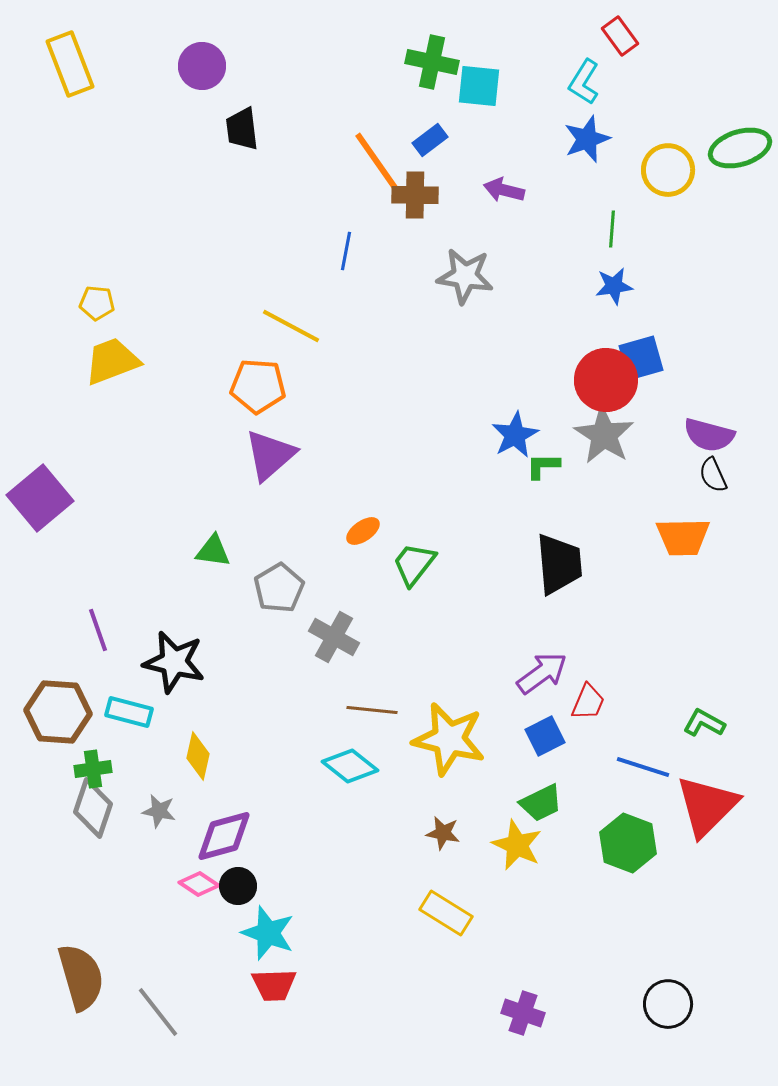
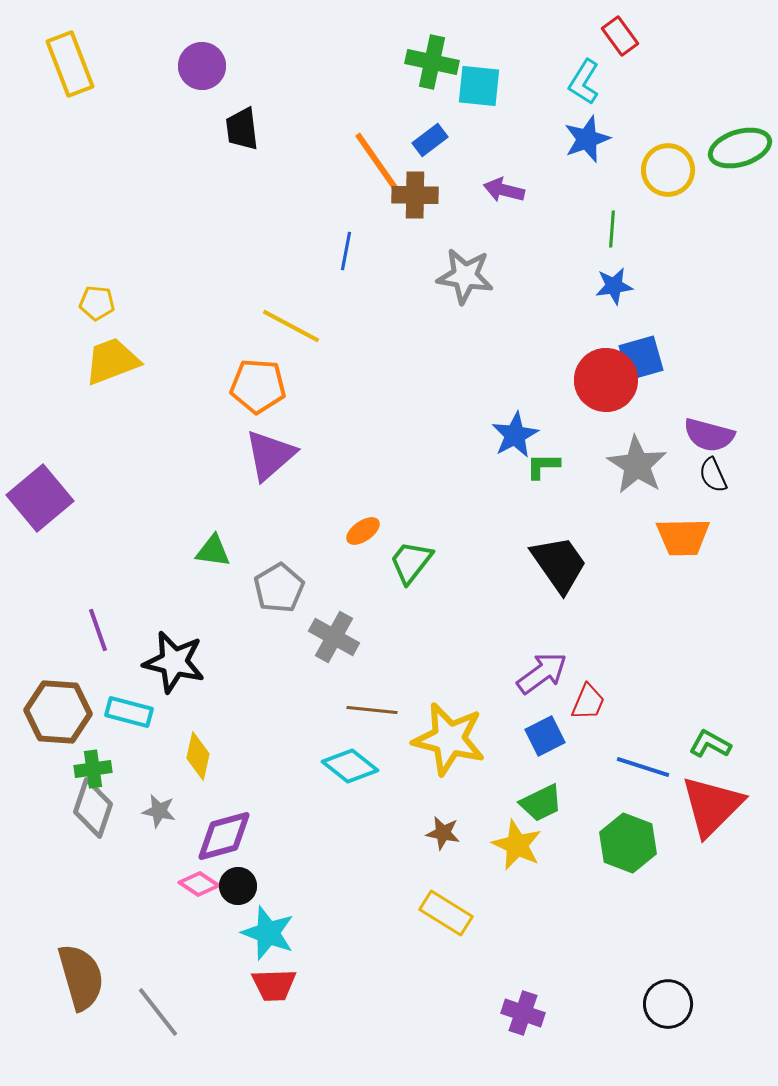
gray star at (604, 435): moved 33 px right, 30 px down
green trapezoid at (414, 564): moved 3 px left, 2 px up
black trapezoid at (559, 564): rotated 30 degrees counterclockwise
green L-shape at (704, 723): moved 6 px right, 21 px down
red triangle at (707, 806): moved 5 px right
